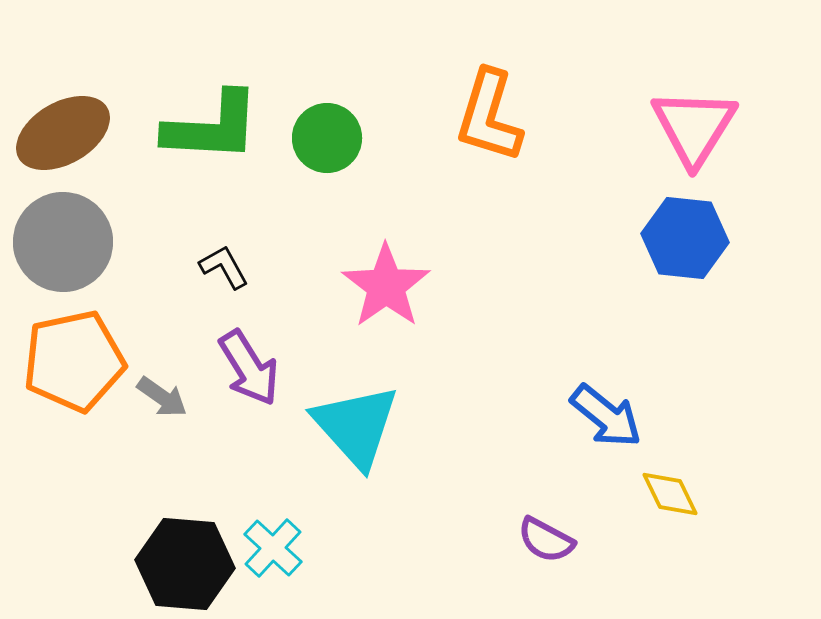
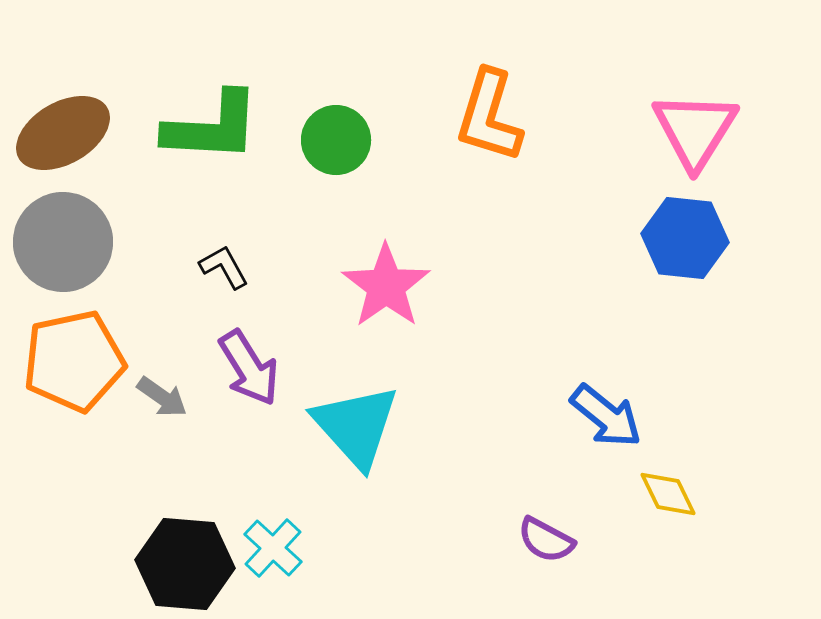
pink triangle: moved 1 px right, 3 px down
green circle: moved 9 px right, 2 px down
yellow diamond: moved 2 px left
